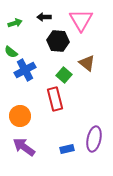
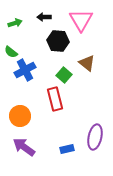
purple ellipse: moved 1 px right, 2 px up
